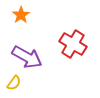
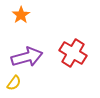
red cross: moved 9 px down
purple arrow: rotated 44 degrees counterclockwise
